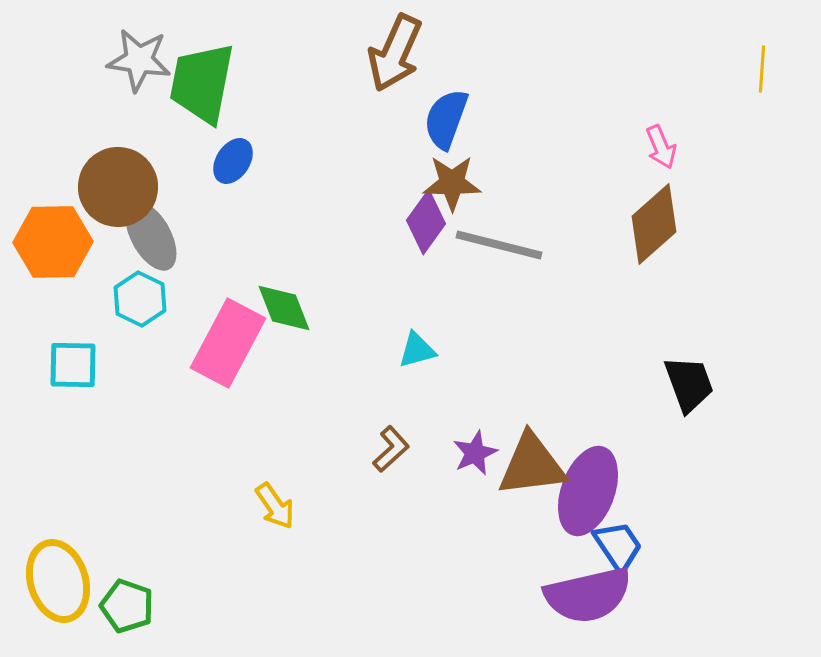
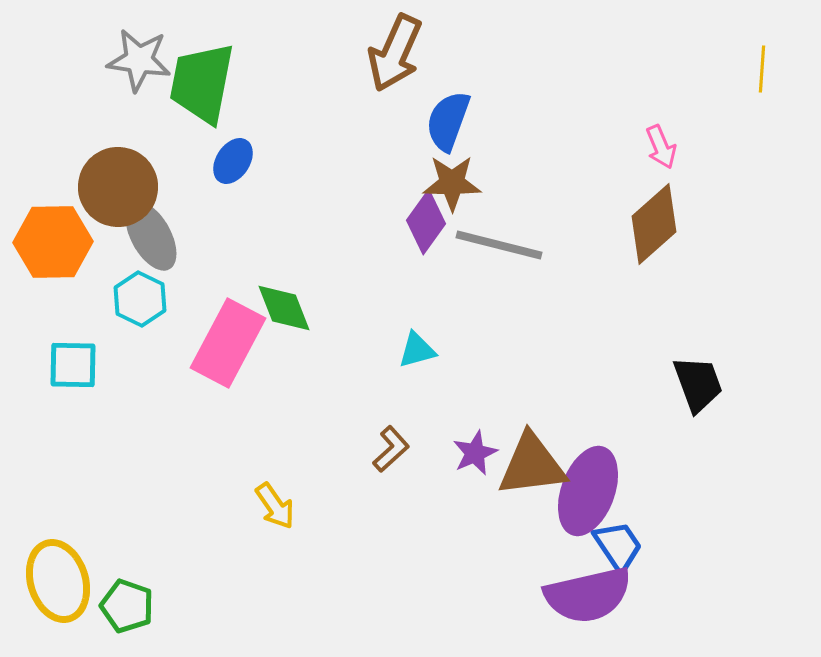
blue semicircle: moved 2 px right, 2 px down
black trapezoid: moved 9 px right
